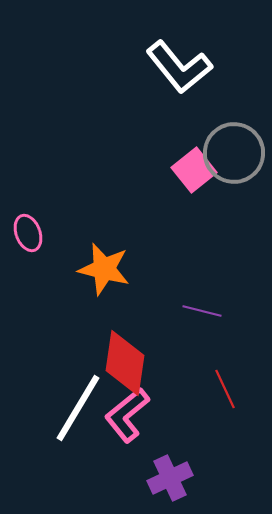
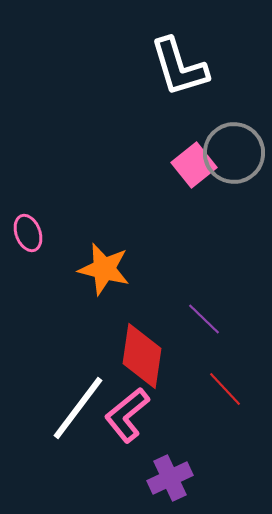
white L-shape: rotated 22 degrees clockwise
pink square: moved 5 px up
purple line: moved 2 px right, 8 px down; rotated 30 degrees clockwise
red diamond: moved 17 px right, 7 px up
red line: rotated 18 degrees counterclockwise
white line: rotated 6 degrees clockwise
